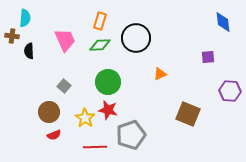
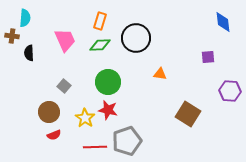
black semicircle: moved 2 px down
orange triangle: rotated 32 degrees clockwise
brown square: rotated 10 degrees clockwise
gray pentagon: moved 4 px left, 6 px down
